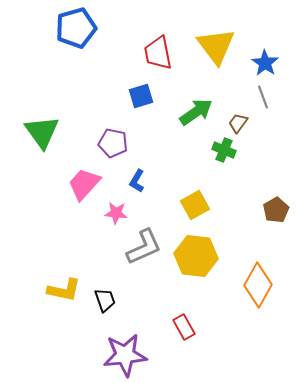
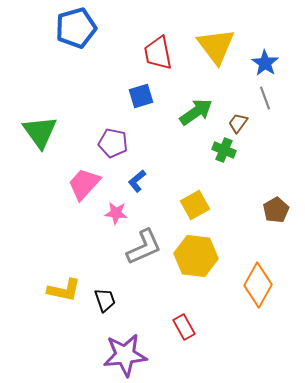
gray line: moved 2 px right, 1 px down
green triangle: moved 2 px left
blue L-shape: rotated 20 degrees clockwise
